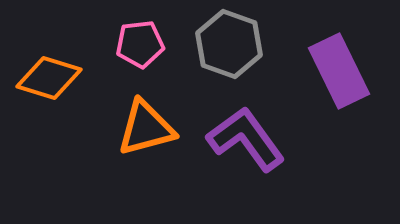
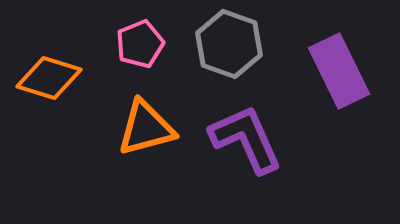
pink pentagon: rotated 15 degrees counterclockwise
purple L-shape: rotated 12 degrees clockwise
